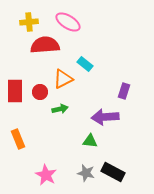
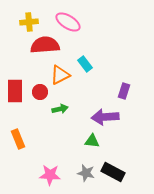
cyan rectangle: rotated 14 degrees clockwise
orange triangle: moved 3 px left, 4 px up
green triangle: moved 2 px right
pink star: moved 4 px right; rotated 25 degrees counterclockwise
